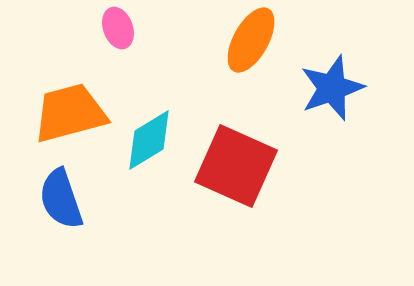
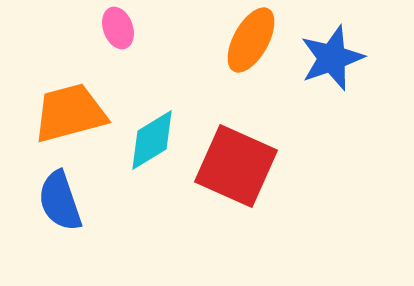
blue star: moved 30 px up
cyan diamond: moved 3 px right
blue semicircle: moved 1 px left, 2 px down
